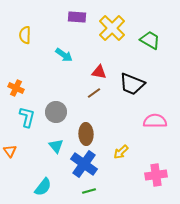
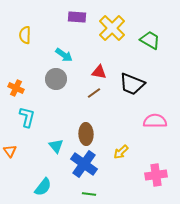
gray circle: moved 33 px up
green line: moved 3 px down; rotated 24 degrees clockwise
